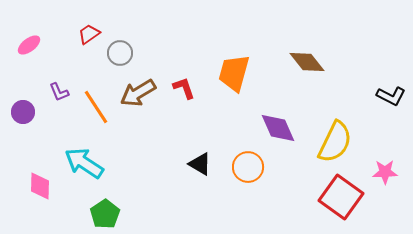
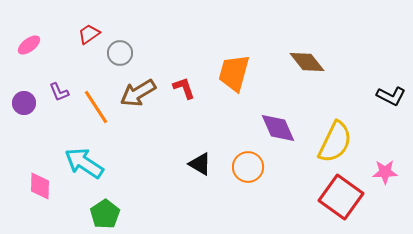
purple circle: moved 1 px right, 9 px up
